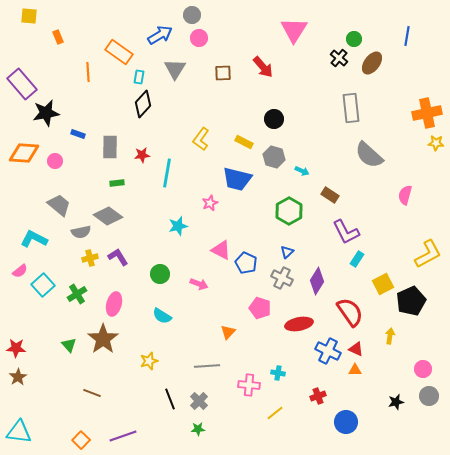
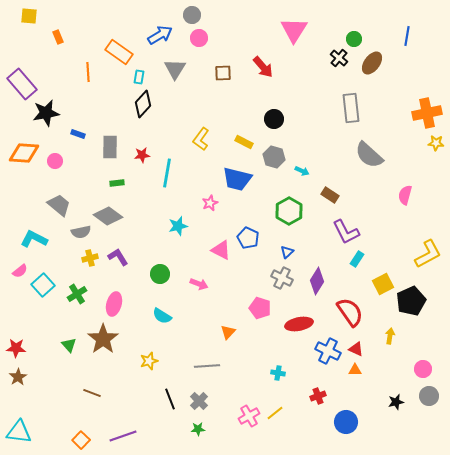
blue pentagon at (246, 263): moved 2 px right, 25 px up
pink cross at (249, 385): moved 31 px down; rotated 35 degrees counterclockwise
